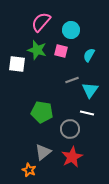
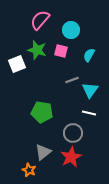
pink semicircle: moved 1 px left, 2 px up
white square: rotated 30 degrees counterclockwise
white line: moved 2 px right
gray circle: moved 3 px right, 4 px down
red star: moved 1 px left
